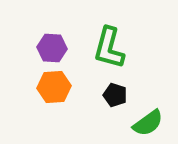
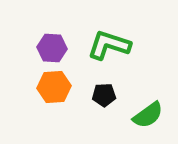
green L-shape: moved 3 px up; rotated 93 degrees clockwise
black pentagon: moved 11 px left; rotated 20 degrees counterclockwise
green semicircle: moved 8 px up
